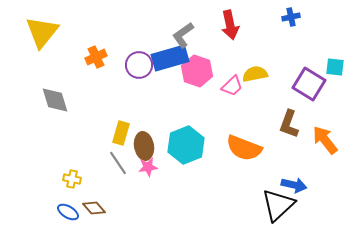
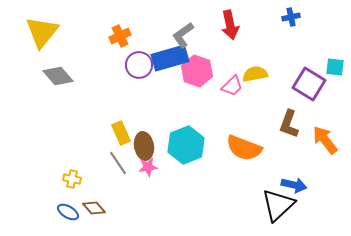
orange cross: moved 24 px right, 21 px up
gray diamond: moved 3 px right, 24 px up; rotated 24 degrees counterclockwise
yellow rectangle: rotated 40 degrees counterclockwise
